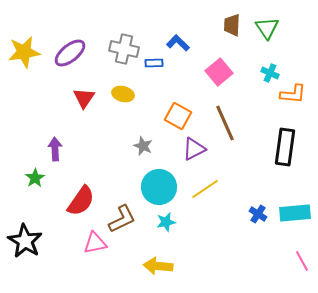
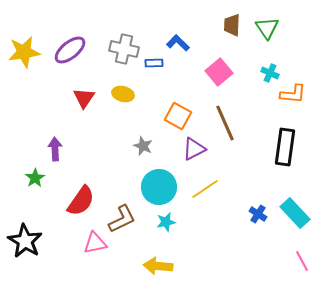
purple ellipse: moved 3 px up
cyan rectangle: rotated 52 degrees clockwise
